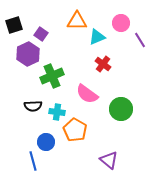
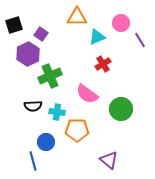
orange triangle: moved 4 px up
red cross: rotated 21 degrees clockwise
green cross: moved 2 px left
orange pentagon: moved 2 px right; rotated 30 degrees counterclockwise
